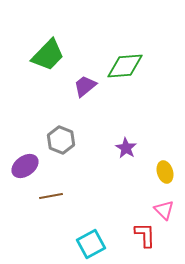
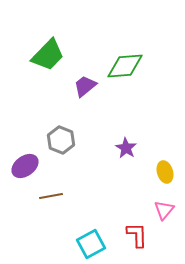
pink triangle: rotated 25 degrees clockwise
red L-shape: moved 8 px left
